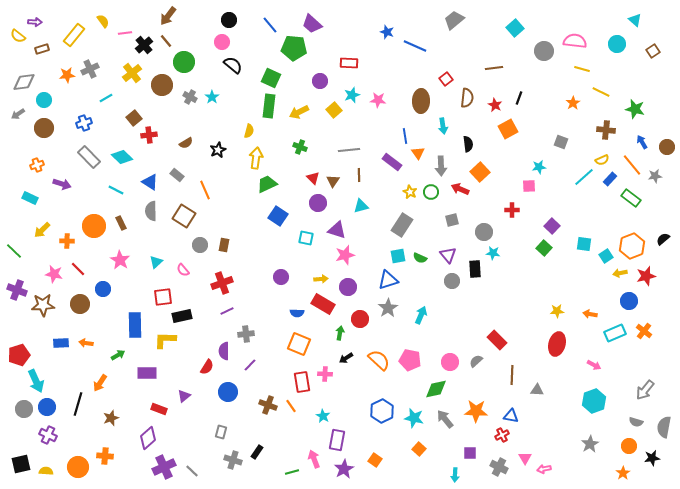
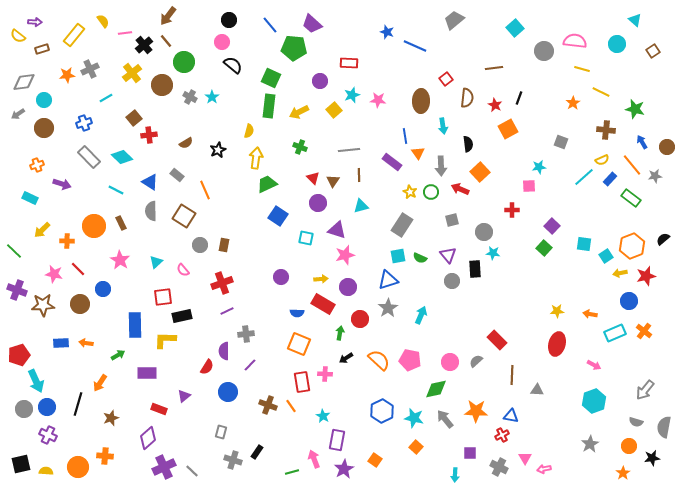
orange square at (419, 449): moved 3 px left, 2 px up
